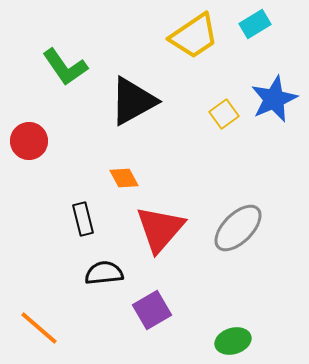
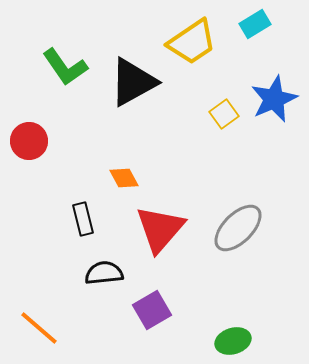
yellow trapezoid: moved 2 px left, 6 px down
black triangle: moved 19 px up
